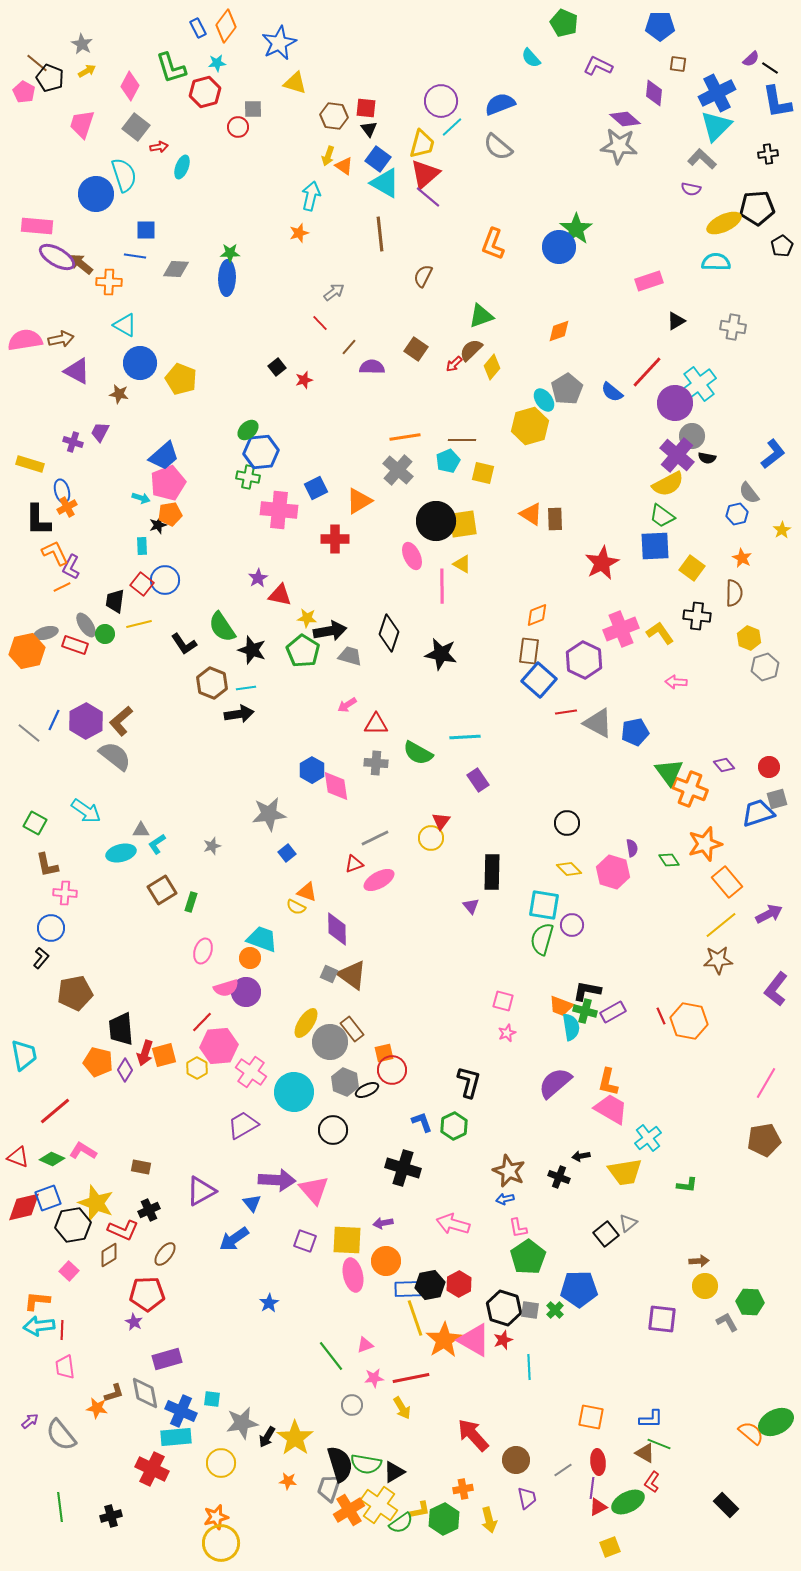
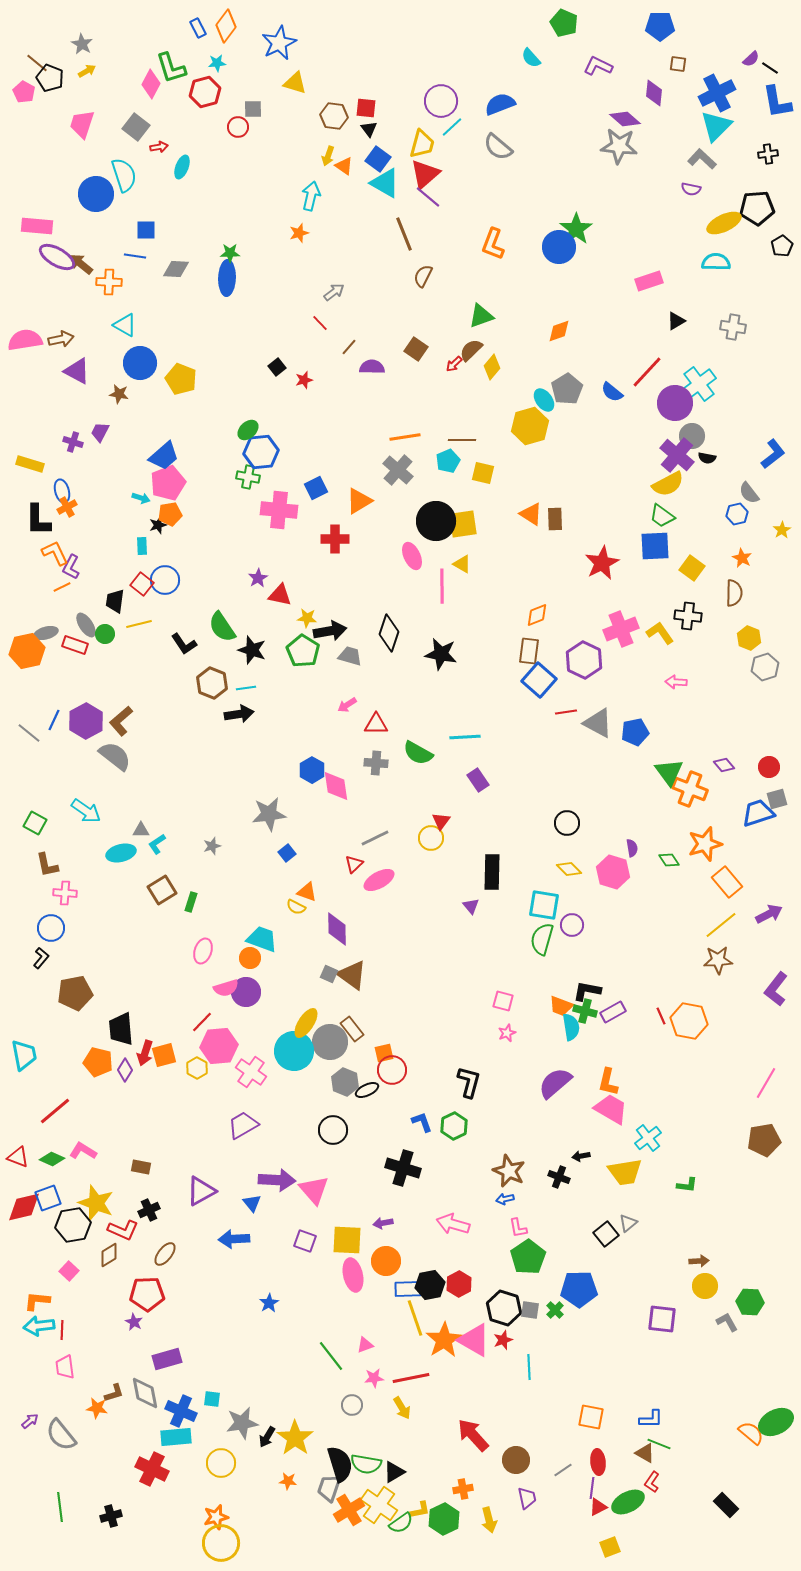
pink diamond at (130, 86): moved 21 px right, 2 px up
brown line at (380, 234): moved 24 px right; rotated 16 degrees counterclockwise
black cross at (697, 616): moved 9 px left
red triangle at (354, 864): rotated 24 degrees counterclockwise
cyan circle at (294, 1092): moved 41 px up
blue arrow at (234, 1239): rotated 32 degrees clockwise
